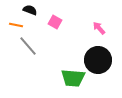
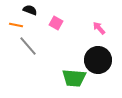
pink square: moved 1 px right, 1 px down
green trapezoid: moved 1 px right
